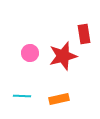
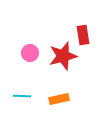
red rectangle: moved 1 px left, 1 px down
